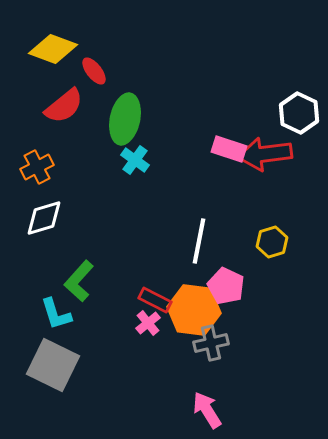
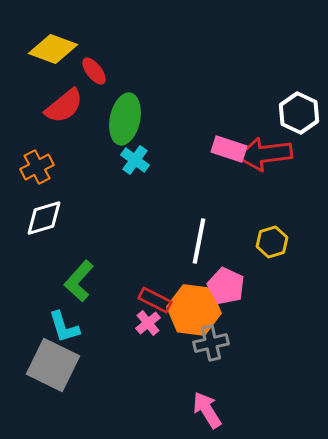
cyan L-shape: moved 8 px right, 13 px down
